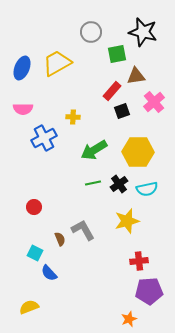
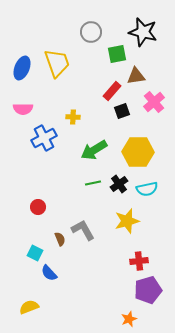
yellow trapezoid: rotated 100 degrees clockwise
red circle: moved 4 px right
purple pentagon: moved 1 px left, 1 px up; rotated 12 degrees counterclockwise
